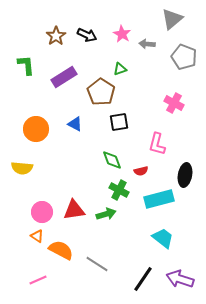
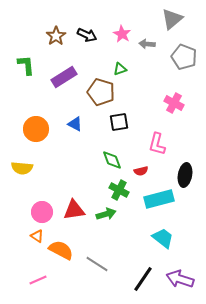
brown pentagon: rotated 16 degrees counterclockwise
